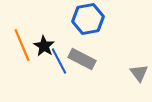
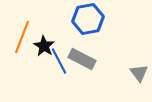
orange line: moved 8 px up; rotated 44 degrees clockwise
